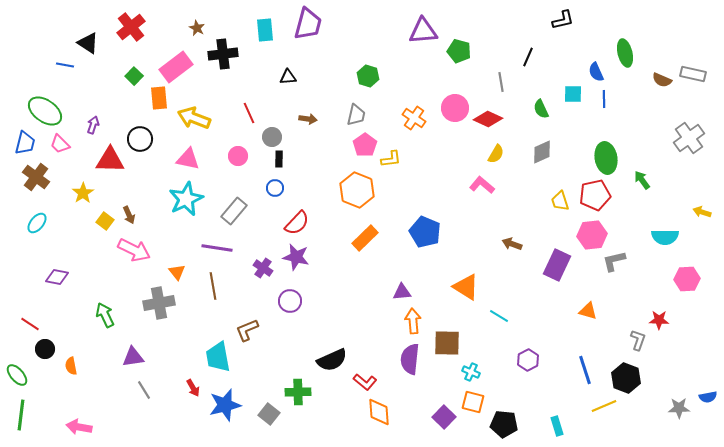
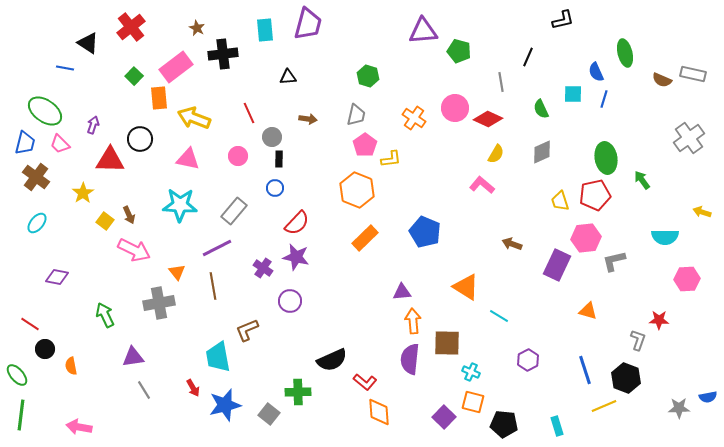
blue line at (65, 65): moved 3 px down
blue line at (604, 99): rotated 18 degrees clockwise
cyan star at (186, 199): moved 6 px left, 6 px down; rotated 28 degrees clockwise
pink hexagon at (592, 235): moved 6 px left, 3 px down
purple line at (217, 248): rotated 36 degrees counterclockwise
